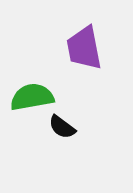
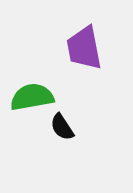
black semicircle: rotated 20 degrees clockwise
